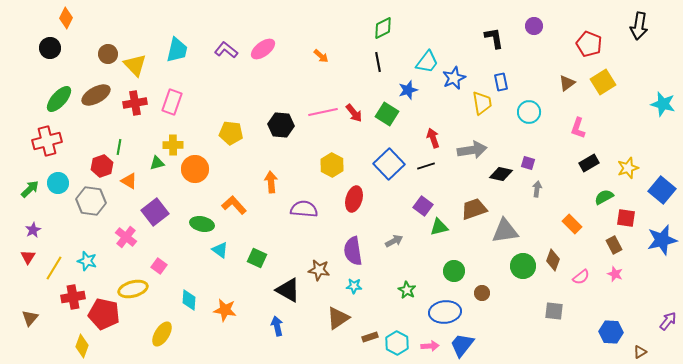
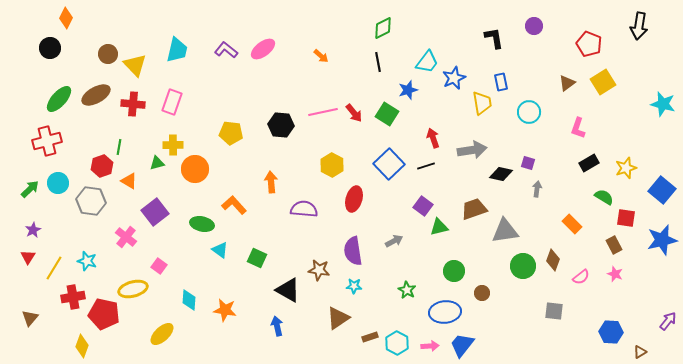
red cross at (135, 103): moved 2 px left, 1 px down; rotated 15 degrees clockwise
yellow star at (628, 168): moved 2 px left
green semicircle at (604, 197): rotated 60 degrees clockwise
yellow ellipse at (162, 334): rotated 15 degrees clockwise
